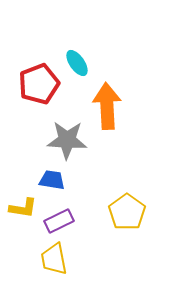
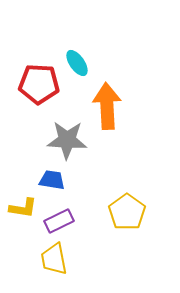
red pentagon: rotated 24 degrees clockwise
